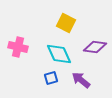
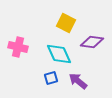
purple diamond: moved 3 px left, 5 px up
purple arrow: moved 3 px left, 1 px down
